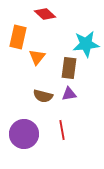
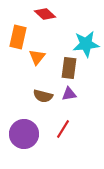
red line: moved 1 px right, 1 px up; rotated 42 degrees clockwise
